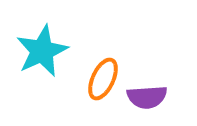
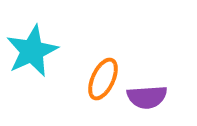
cyan star: moved 10 px left
